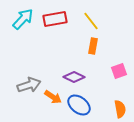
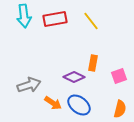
cyan arrow: moved 1 px right, 3 px up; rotated 130 degrees clockwise
orange rectangle: moved 17 px down
pink square: moved 5 px down
orange arrow: moved 6 px down
orange semicircle: rotated 24 degrees clockwise
